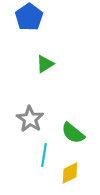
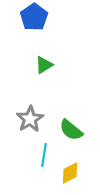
blue pentagon: moved 5 px right
green triangle: moved 1 px left, 1 px down
gray star: rotated 8 degrees clockwise
green semicircle: moved 2 px left, 3 px up
